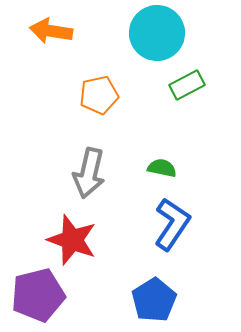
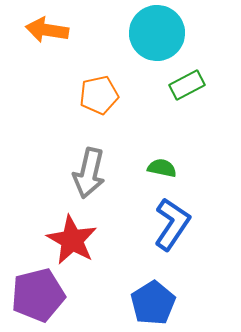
orange arrow: moved 4 px left, 1 px up
red star: rotated 9 degrees clockwise
blue pentagon: moved 1 px left, 3 px down
